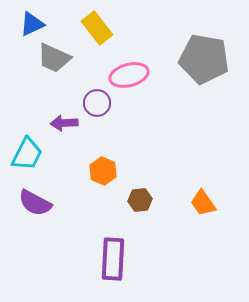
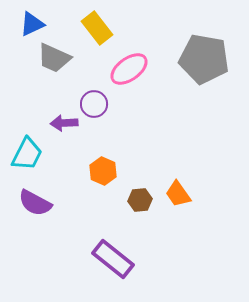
pink ellipse: moved 6 px up; rotated 21 degrees counterclockwise
purple circle: moved 3 px left, 1 px down
orange trapezoid: moved 25 px left, 9 px up
purple rectangle: rotated 54 degrees counterclockwise
